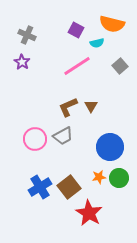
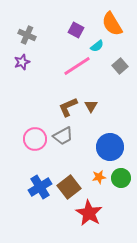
orange semicircle: rotated 45 degrees clockwise
cyan semicircle: moved 3 px down; rotated 24 degrees counterclockwise
purple star: rotated 21 degrees clockwise
green circle: moved 2 px right
